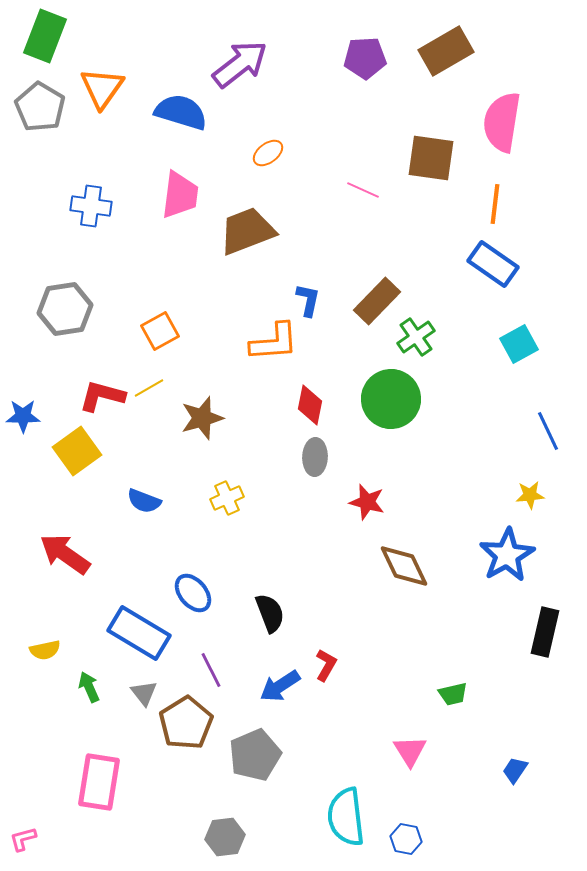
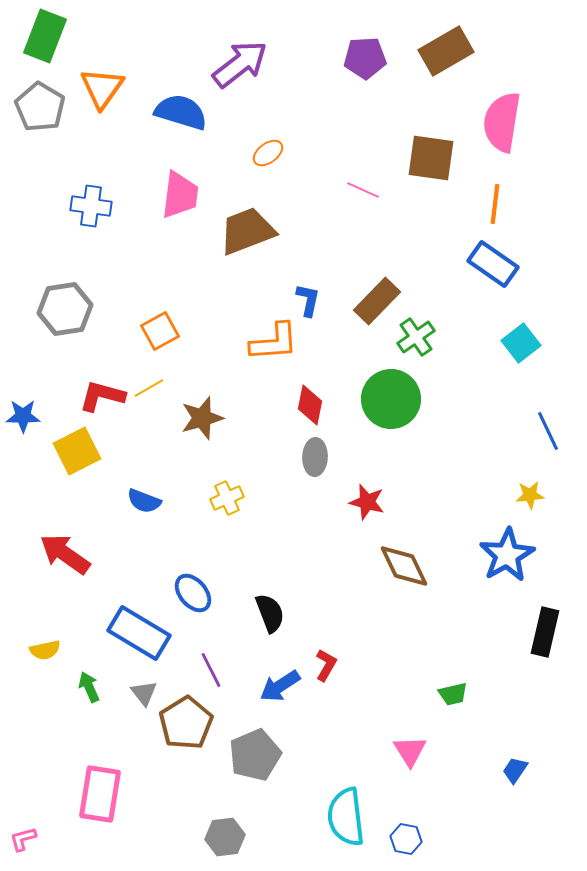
cyan square at (519, 344): moved 2 px right, 1 px up; rotated 9 degrees counterclockwise
yellow square at (77, 451): rotated 9 degrees clockwise
pink rectangle at (99, 782): moved 1 px right, 12 px down
